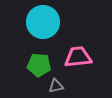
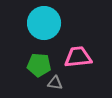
cyan circle: moved 1 px right, 1 px down
gray triangle: moved 1 px left, 3 px up; rotated 21 degrees clockwise
